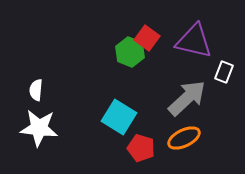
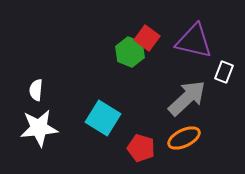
cyan square: moved 16 px left, 1 px down
white star: rotated 12 degrees counterclockwise
